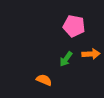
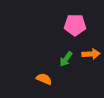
pink pentagon: moved 1 px right, 1 px up; rotated 10 degrees counterclockwise
orange semicircle: moved 1 px up
